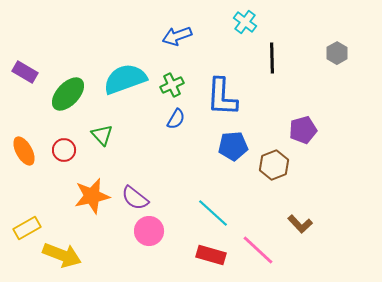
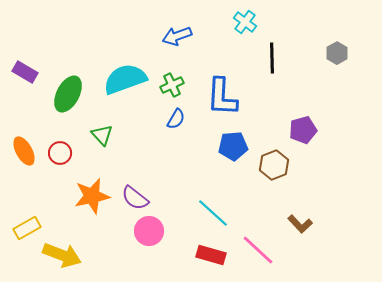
green ellipse: rotated 15 degrees counterclockwise
red circle: moved 4 px left, 3 px down
